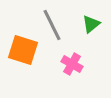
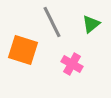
gray line: moved 3 px up
